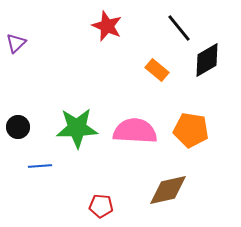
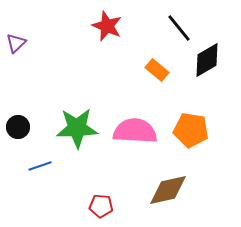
blue line: rotated 15 degrees counterclockwise
